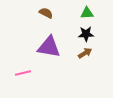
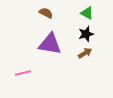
green triangle: rotated 32 degrees clockwise
black star: rotated 14 degrees counterclockwise
purple triangle: moved 1 px right, 3 px up
